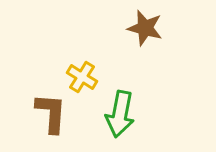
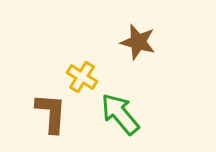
brown star: moved 7 px left, 14 px down
green arrow: rotated 129 degrees clockwise
